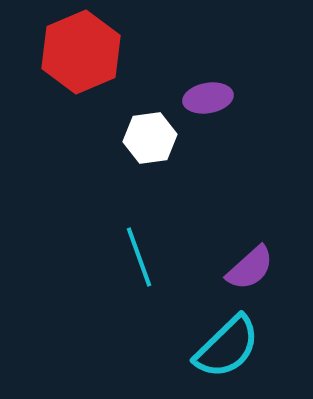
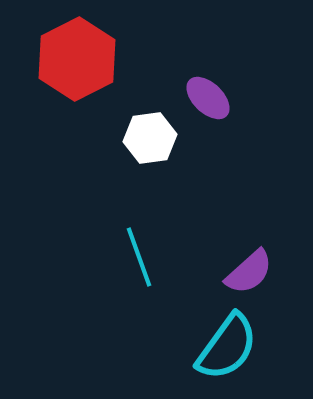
red hexagon: moved 4 px left, 7 px down; rotated 4 degrees counterclockwise
purple ellipse: rotated 54 degrees clockwise
purple semicircle: moved 1 px left, 4 px down
cyan semicircle: rotated 10 degrees counterclockwise
